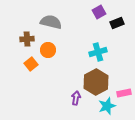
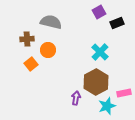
cyan cross: moved 2 px right; rotated 30 degrees counterclockwise
